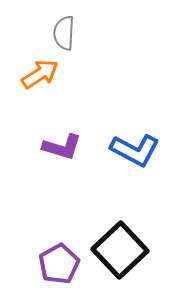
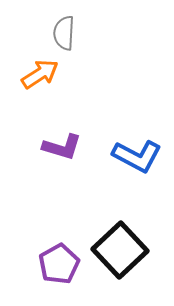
blue L-shape: moved 2 px right, 6 px down
